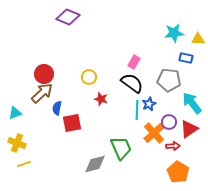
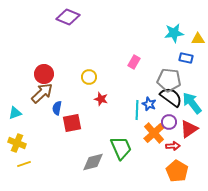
black semicircle: moved 39 px right, 14 px down
blue star: rotated 24 degrees counterclockwise
gray diamond: moved 2 px left, 2 px up
orange pentagon: moved 1 px left, 1 px up
